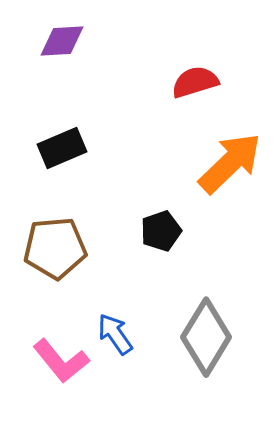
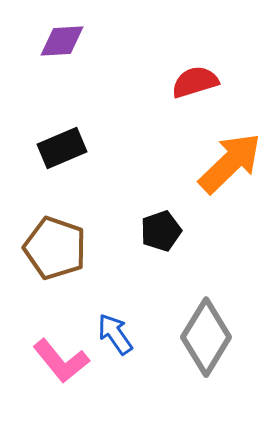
brown pentagon: rotated 24 degrees clockwise
